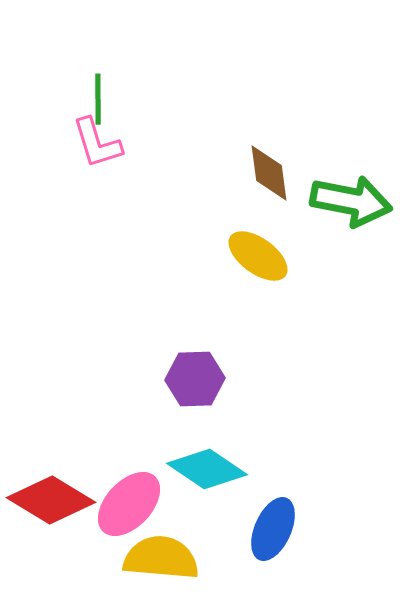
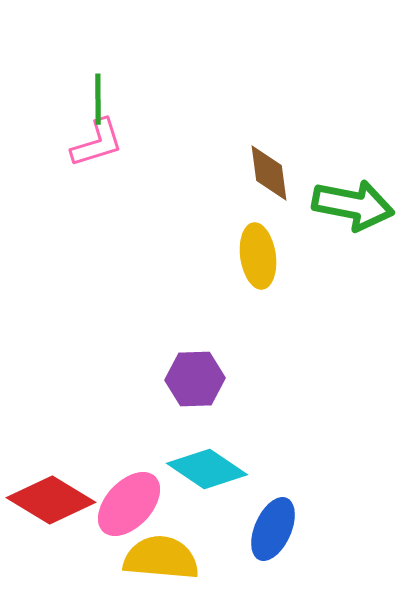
pink L-shape: rotated 90 degrees counterclockwise
green arrow: moved 2 px right, 4 px down
yellow ellipse: rotated 46 degrees clockwise
